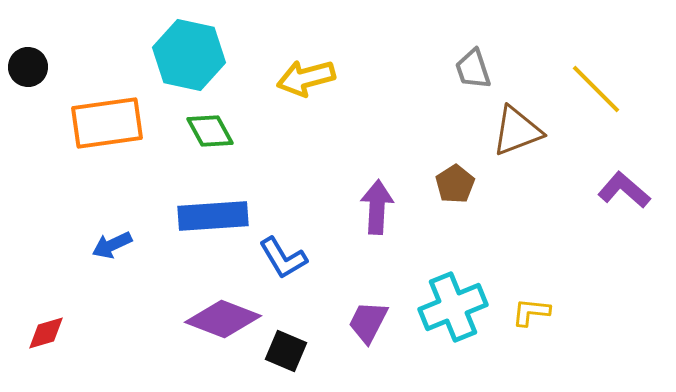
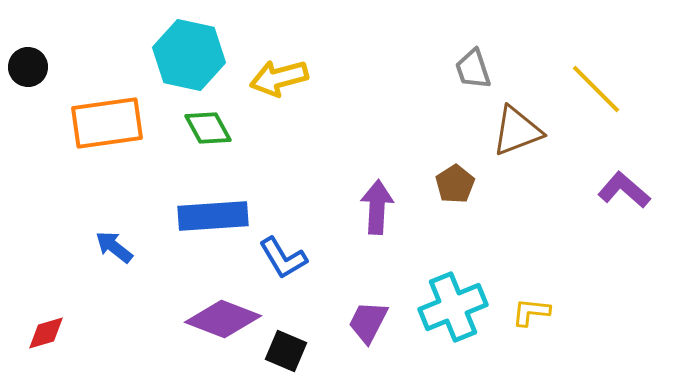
yellow arrow: moved 27 px left
green diamond: moved 2 px left, 3 px up
blue arrow: moved 2 px right, 2 px down; rotated 63 degrees clockwise
